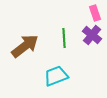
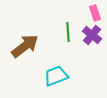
green line: moved 4 px right, 6 px up
